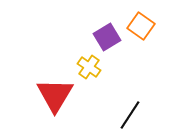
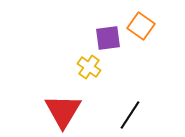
purple square: moved 1 px right, 1 px down; rotated 24 degrees clockwise
red triangle: moved 8 px right, 16 px down
